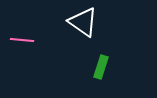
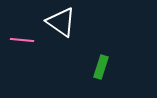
white triangle: moved 22 px left
